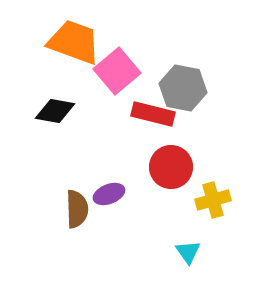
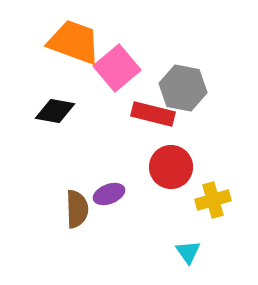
pink square: moved 3 px up
